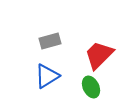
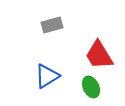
gray rectangle: moved 2 px right, 16 px up
red trapezoid: rotated 76 degrees counterclockwise
